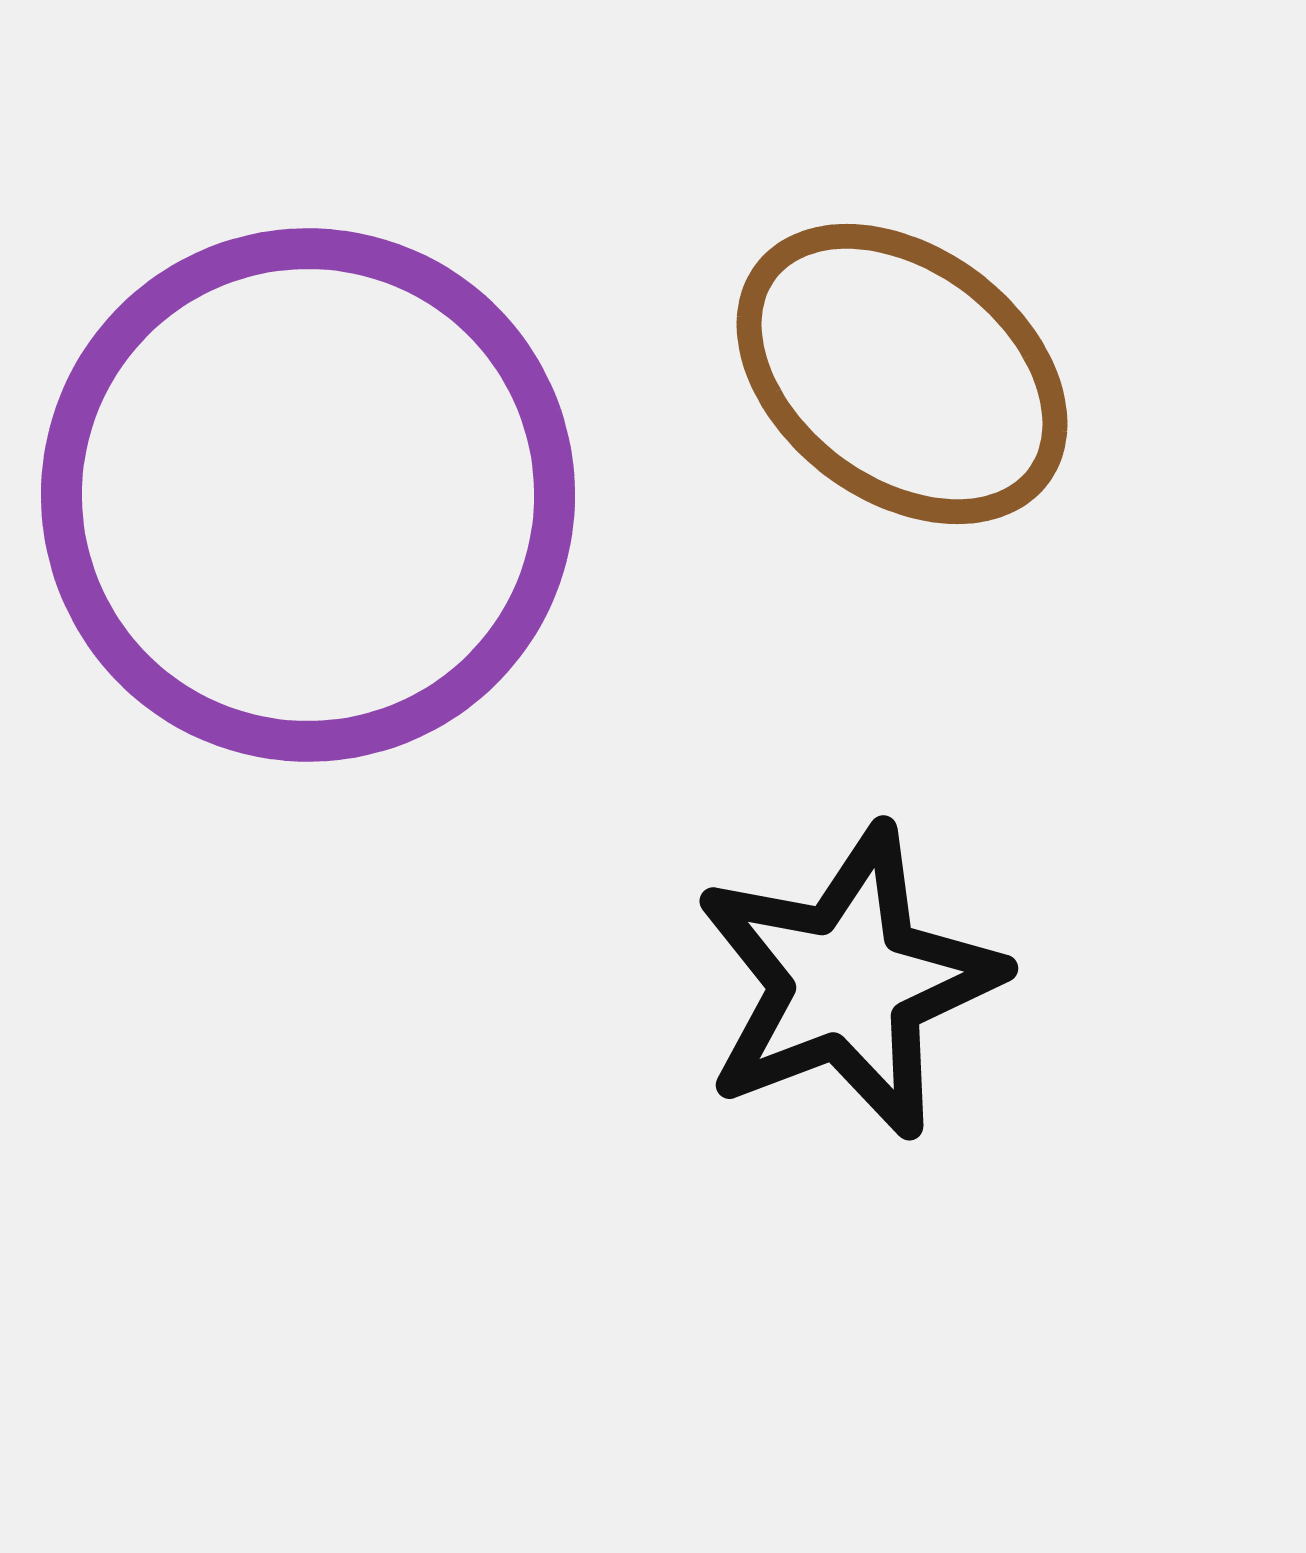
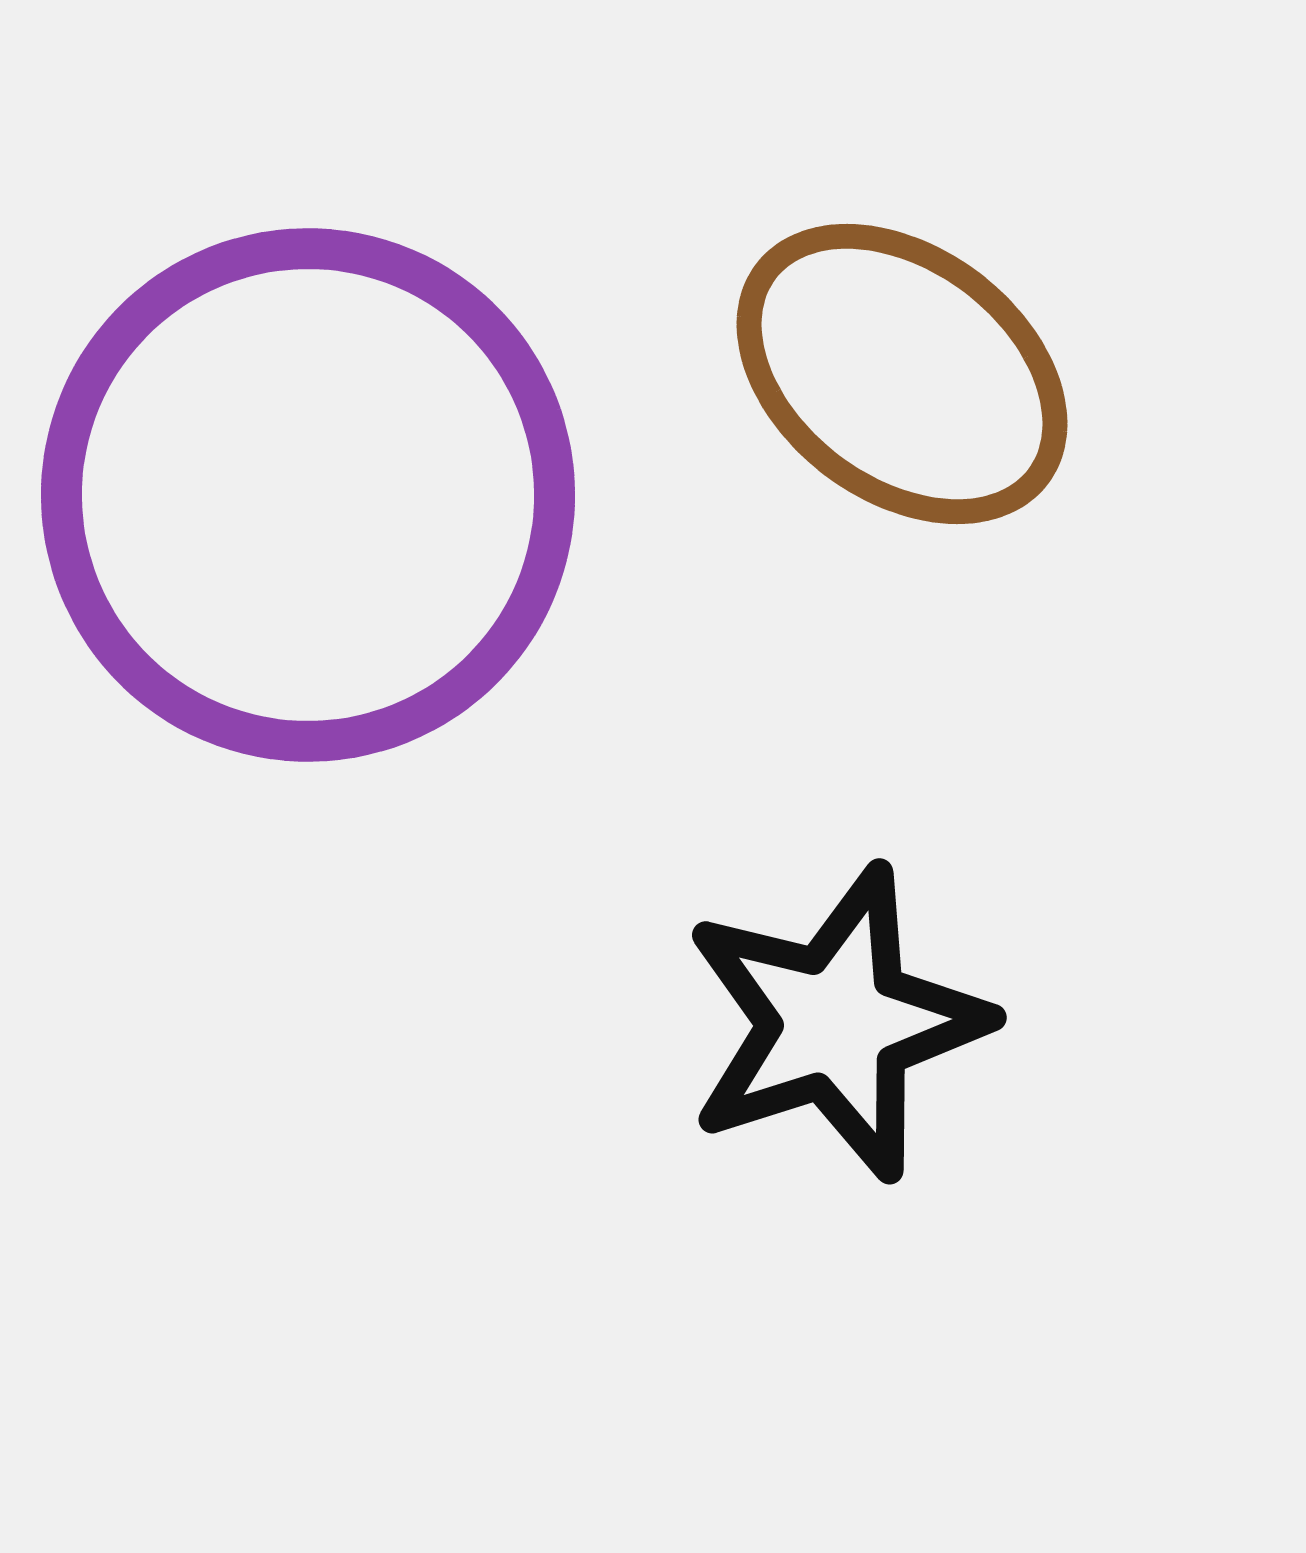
black star: moved 12 px left, 41 px down; rotated 3 degrees clockwise
